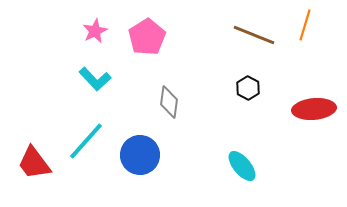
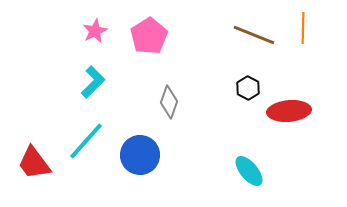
orange line: moved 2 px left, 3 px down; rotated 16 degrees counterclockwise
pink pentagon: moved 2 px right, 1 px up
cyan L-shape: moved 2 px left, 3 px down; rotated 92 degrees counterclockwise
gray diamond: rotated 12 degrees clockwise
red ellipse: moved 25 px left, 2 px down
cyan ellipse: moved 7 px right, 5 px down
